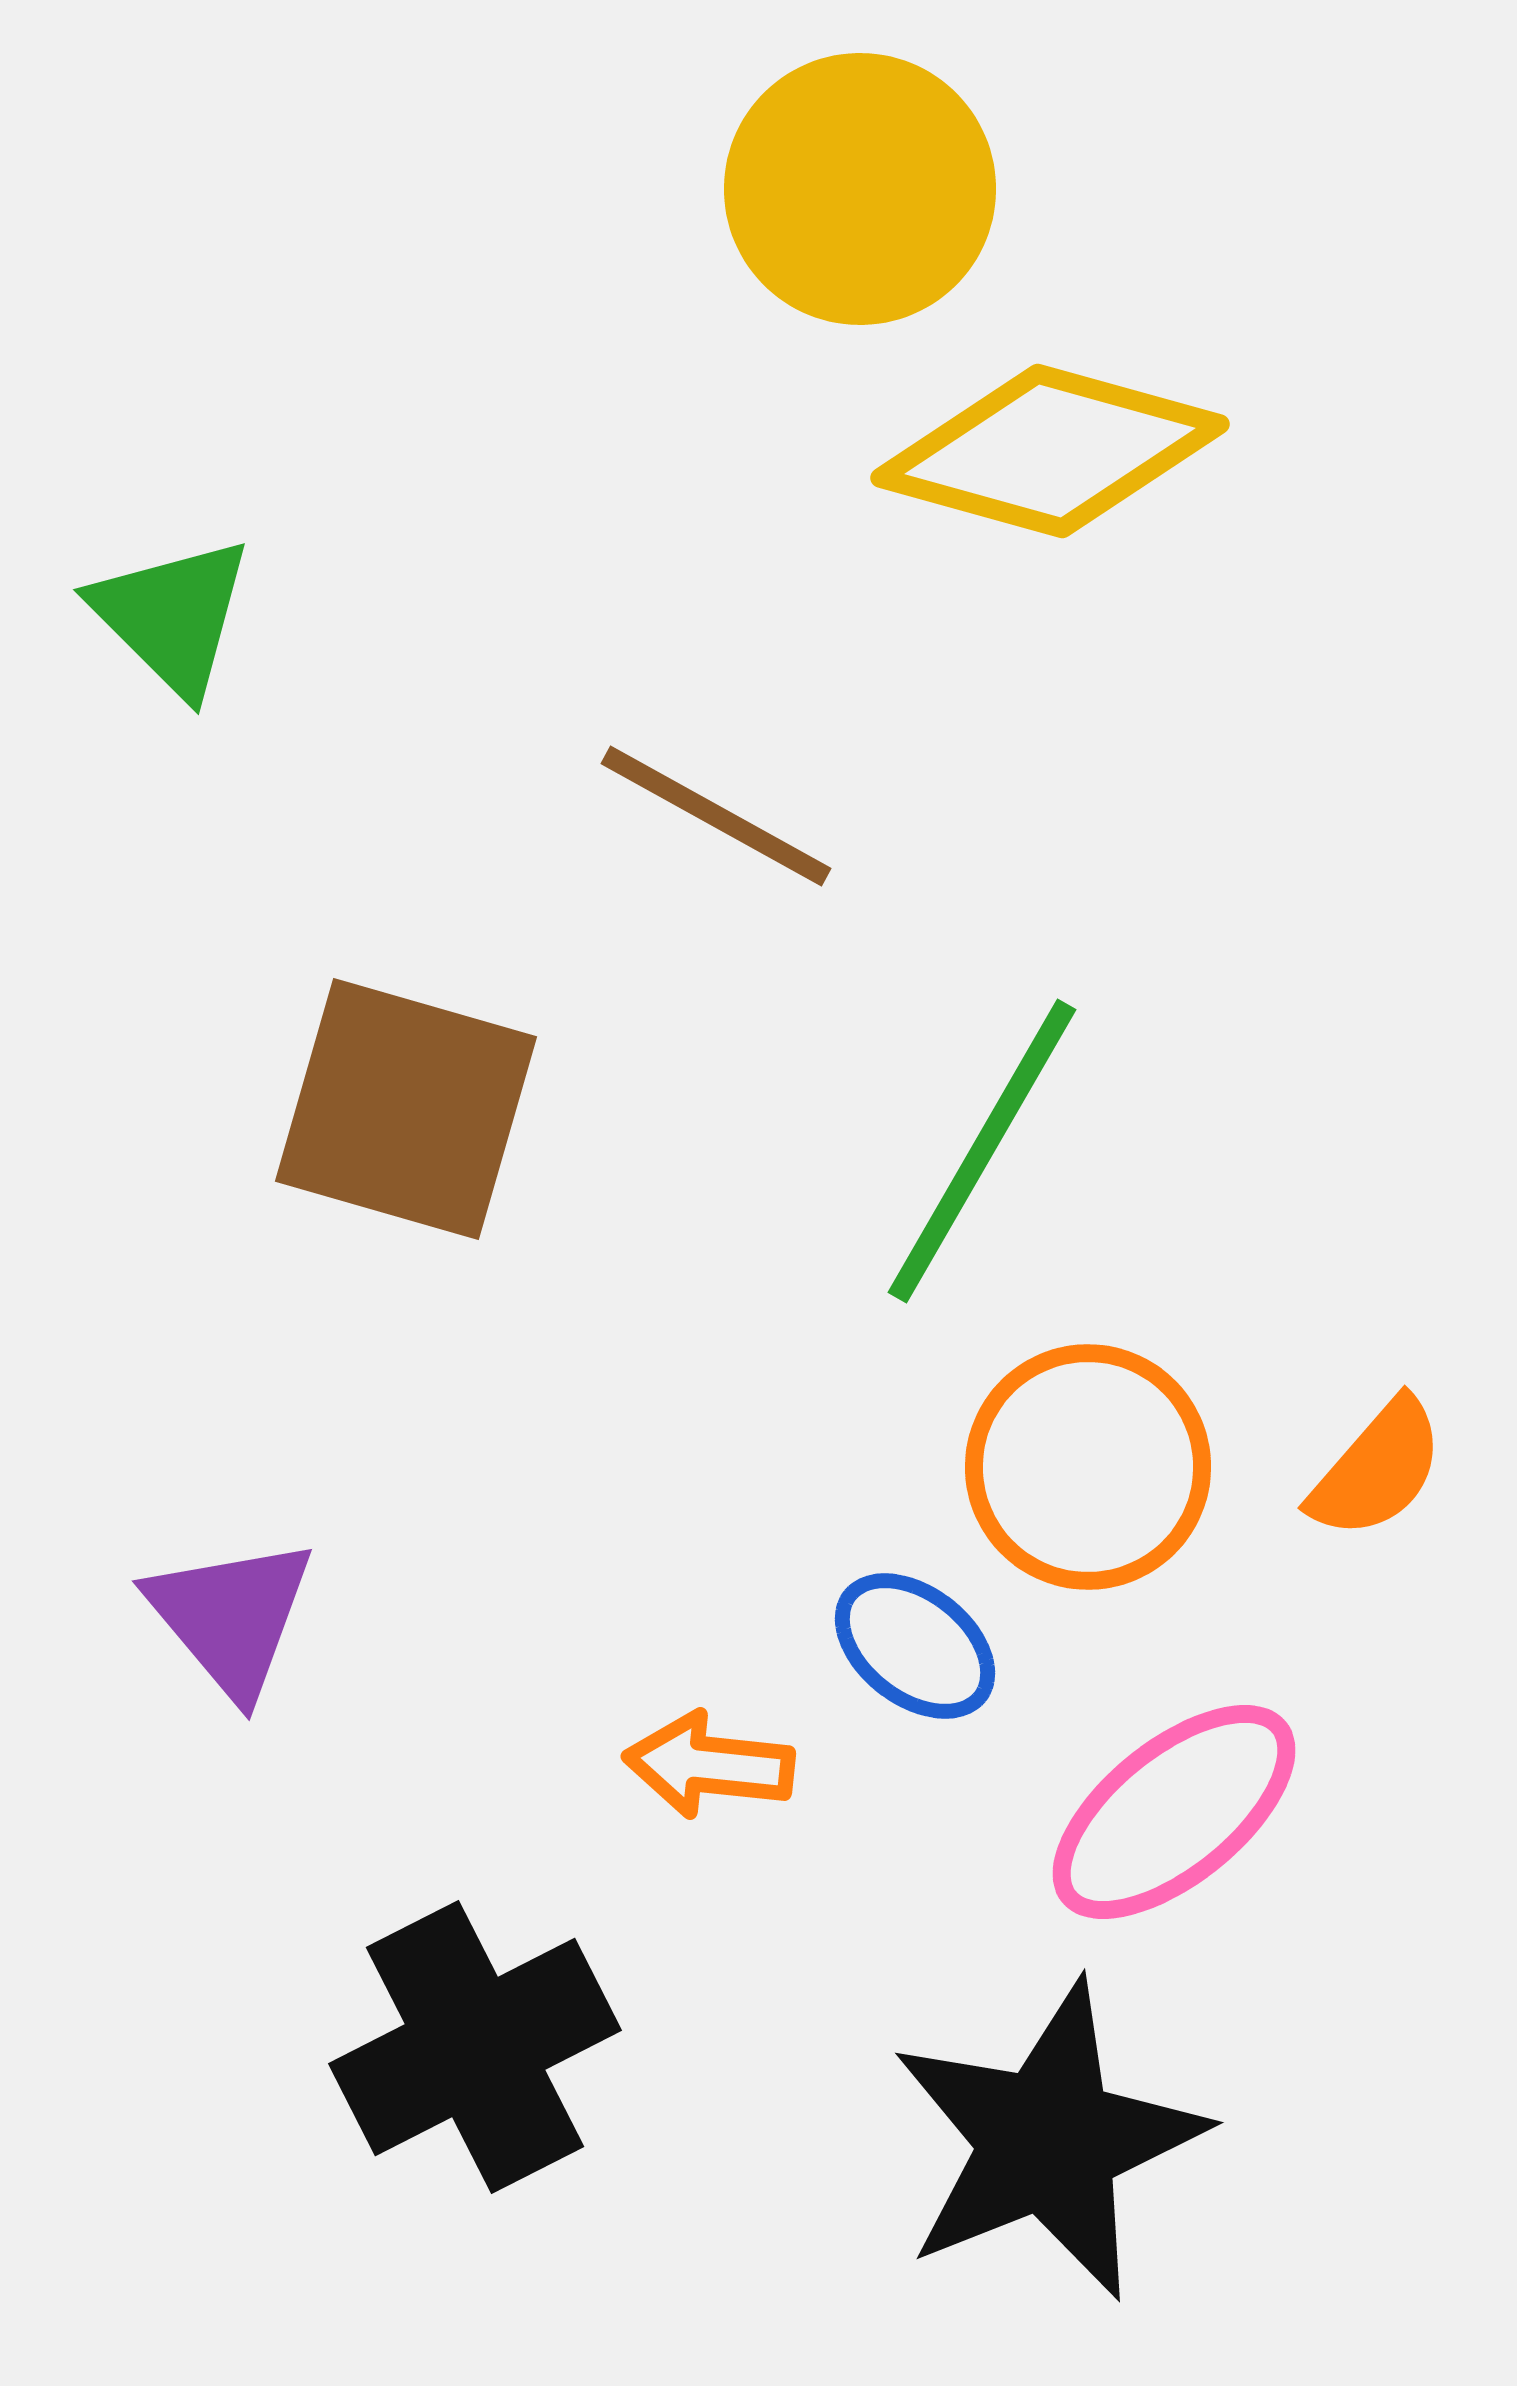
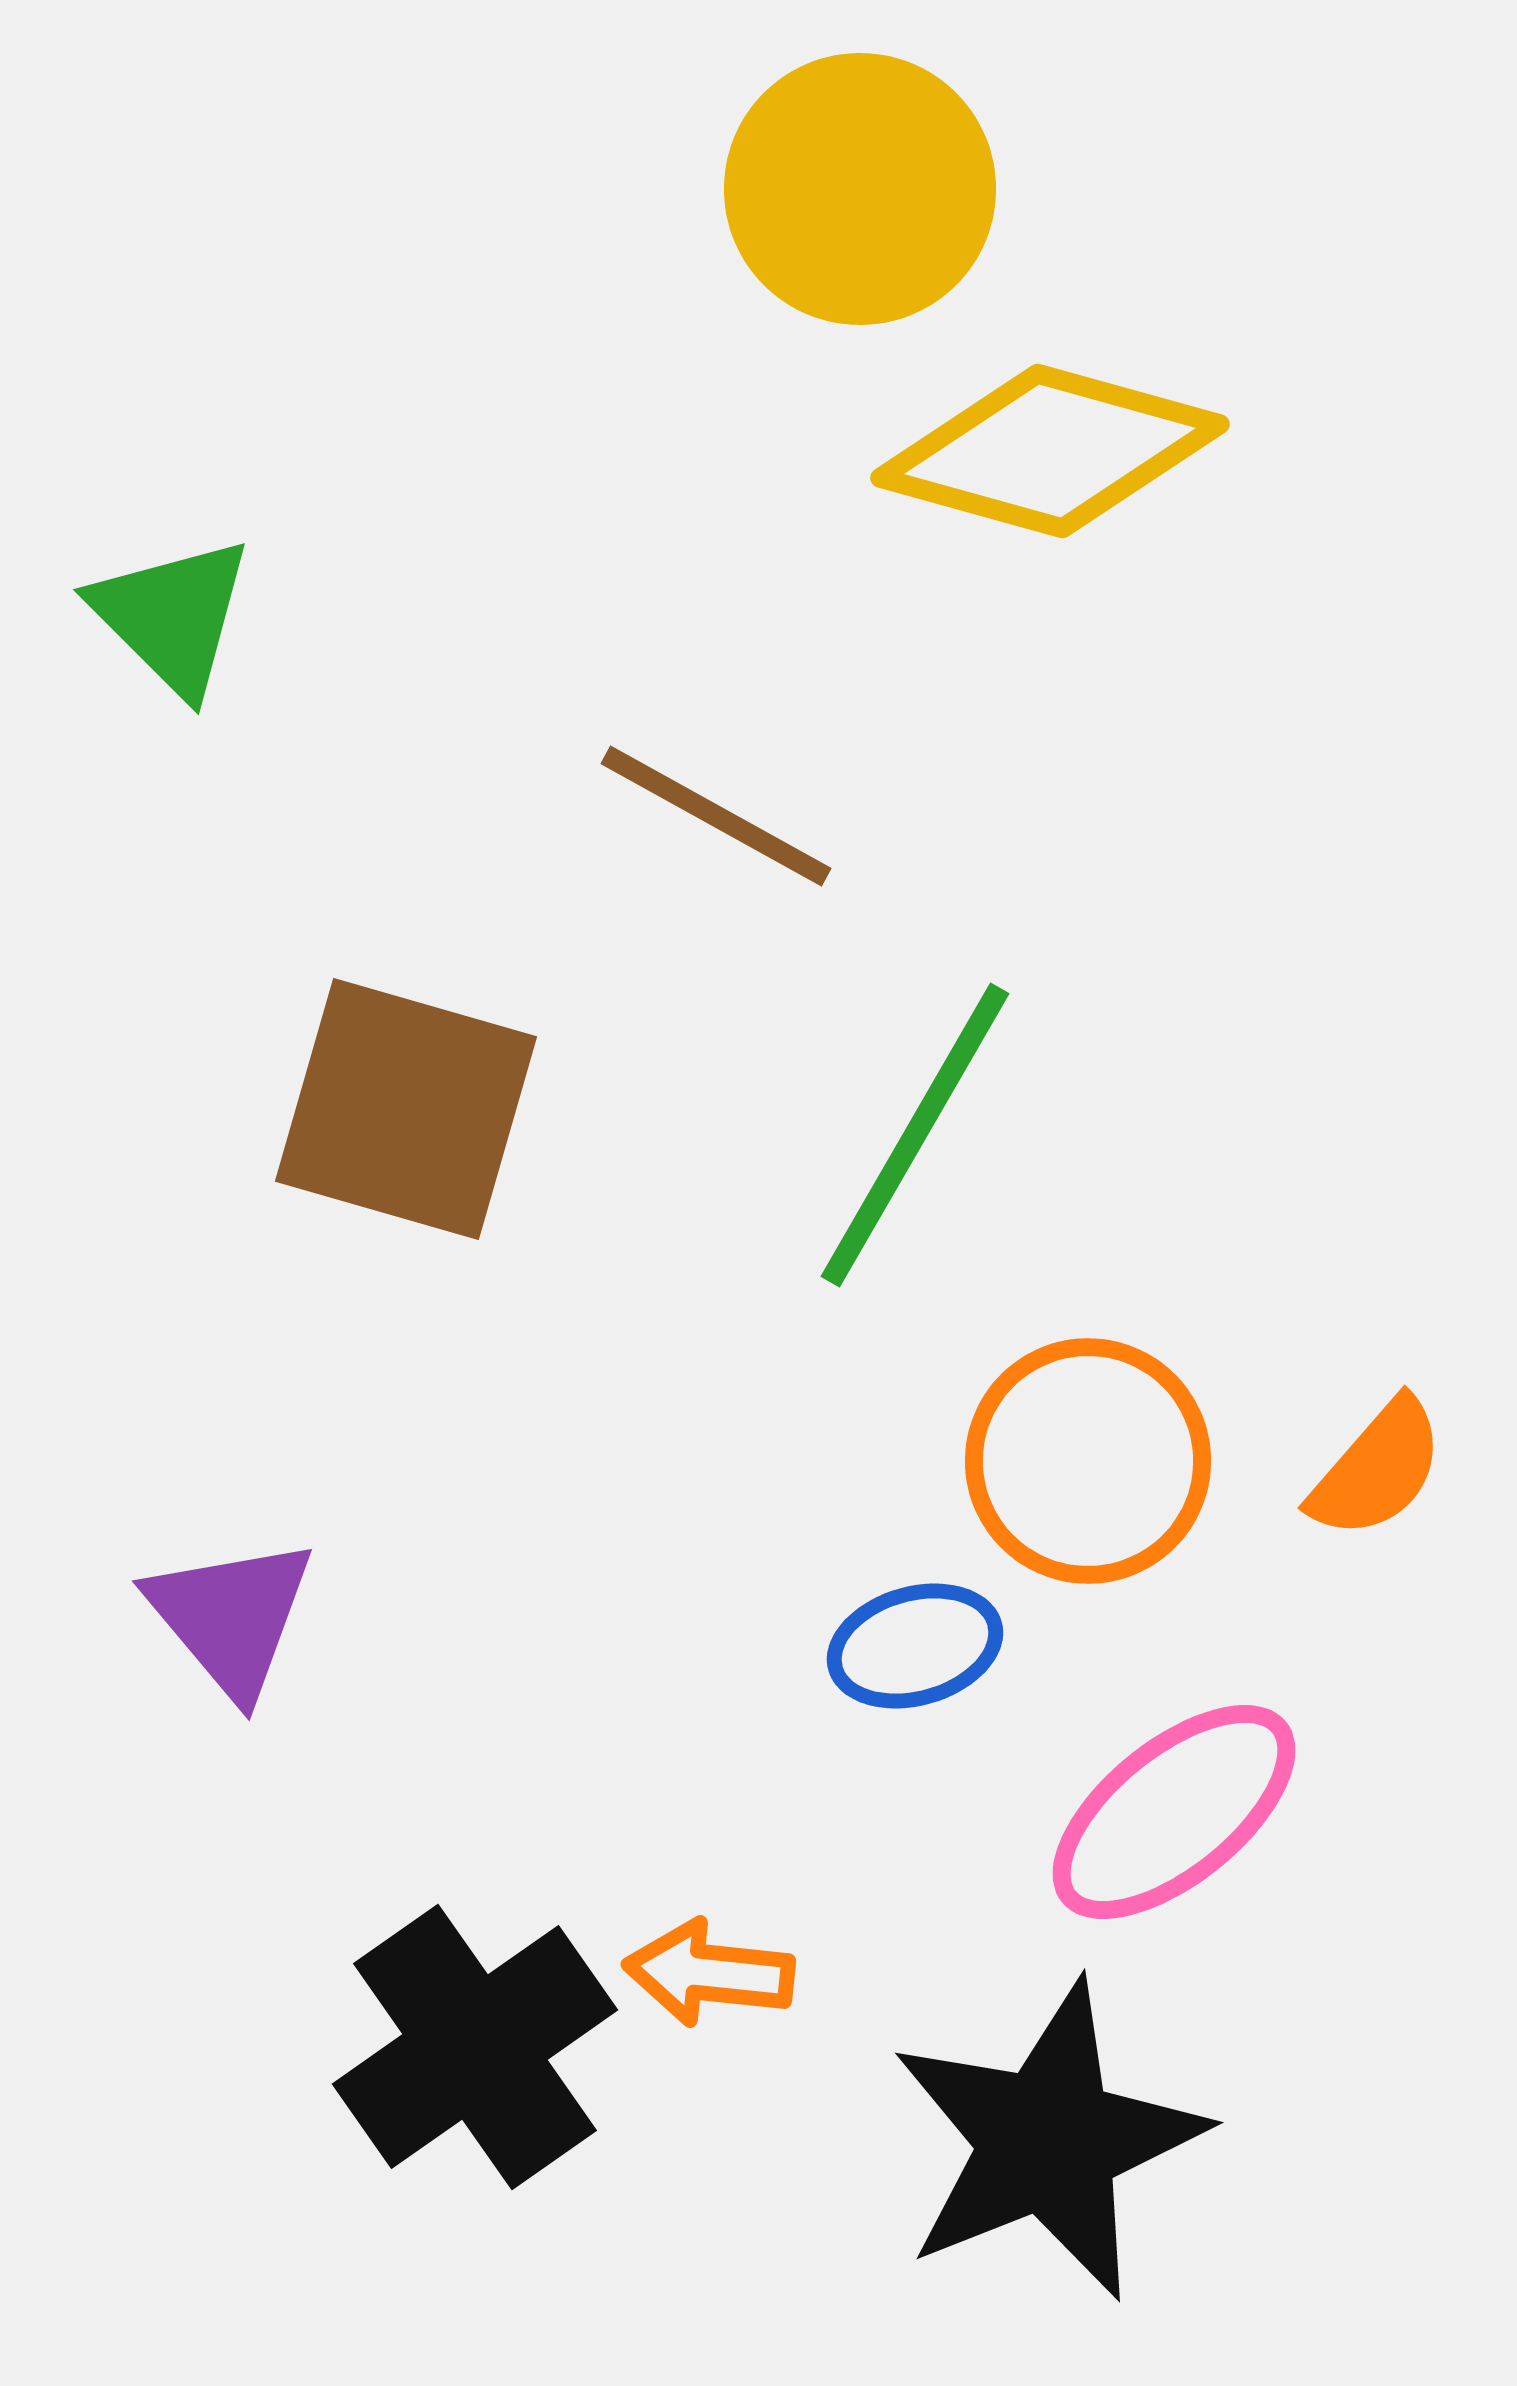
green line: moved 67 px left, 16 px up
orange circle: moved 6 px up
blue ellipse: rotated 54 degrees counterclockwise
orange arrow: moved 208 px down
black cross: rotated 8 degrees counterclockwise
